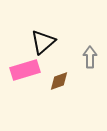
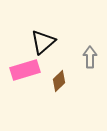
brown diamond: rotated 25 degrees counterclockwise
